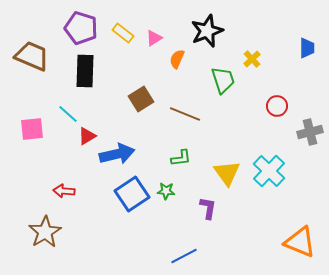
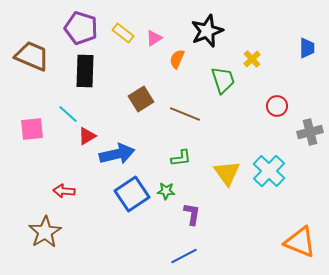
purple L-shape: moved 16 px left, 6 px down
